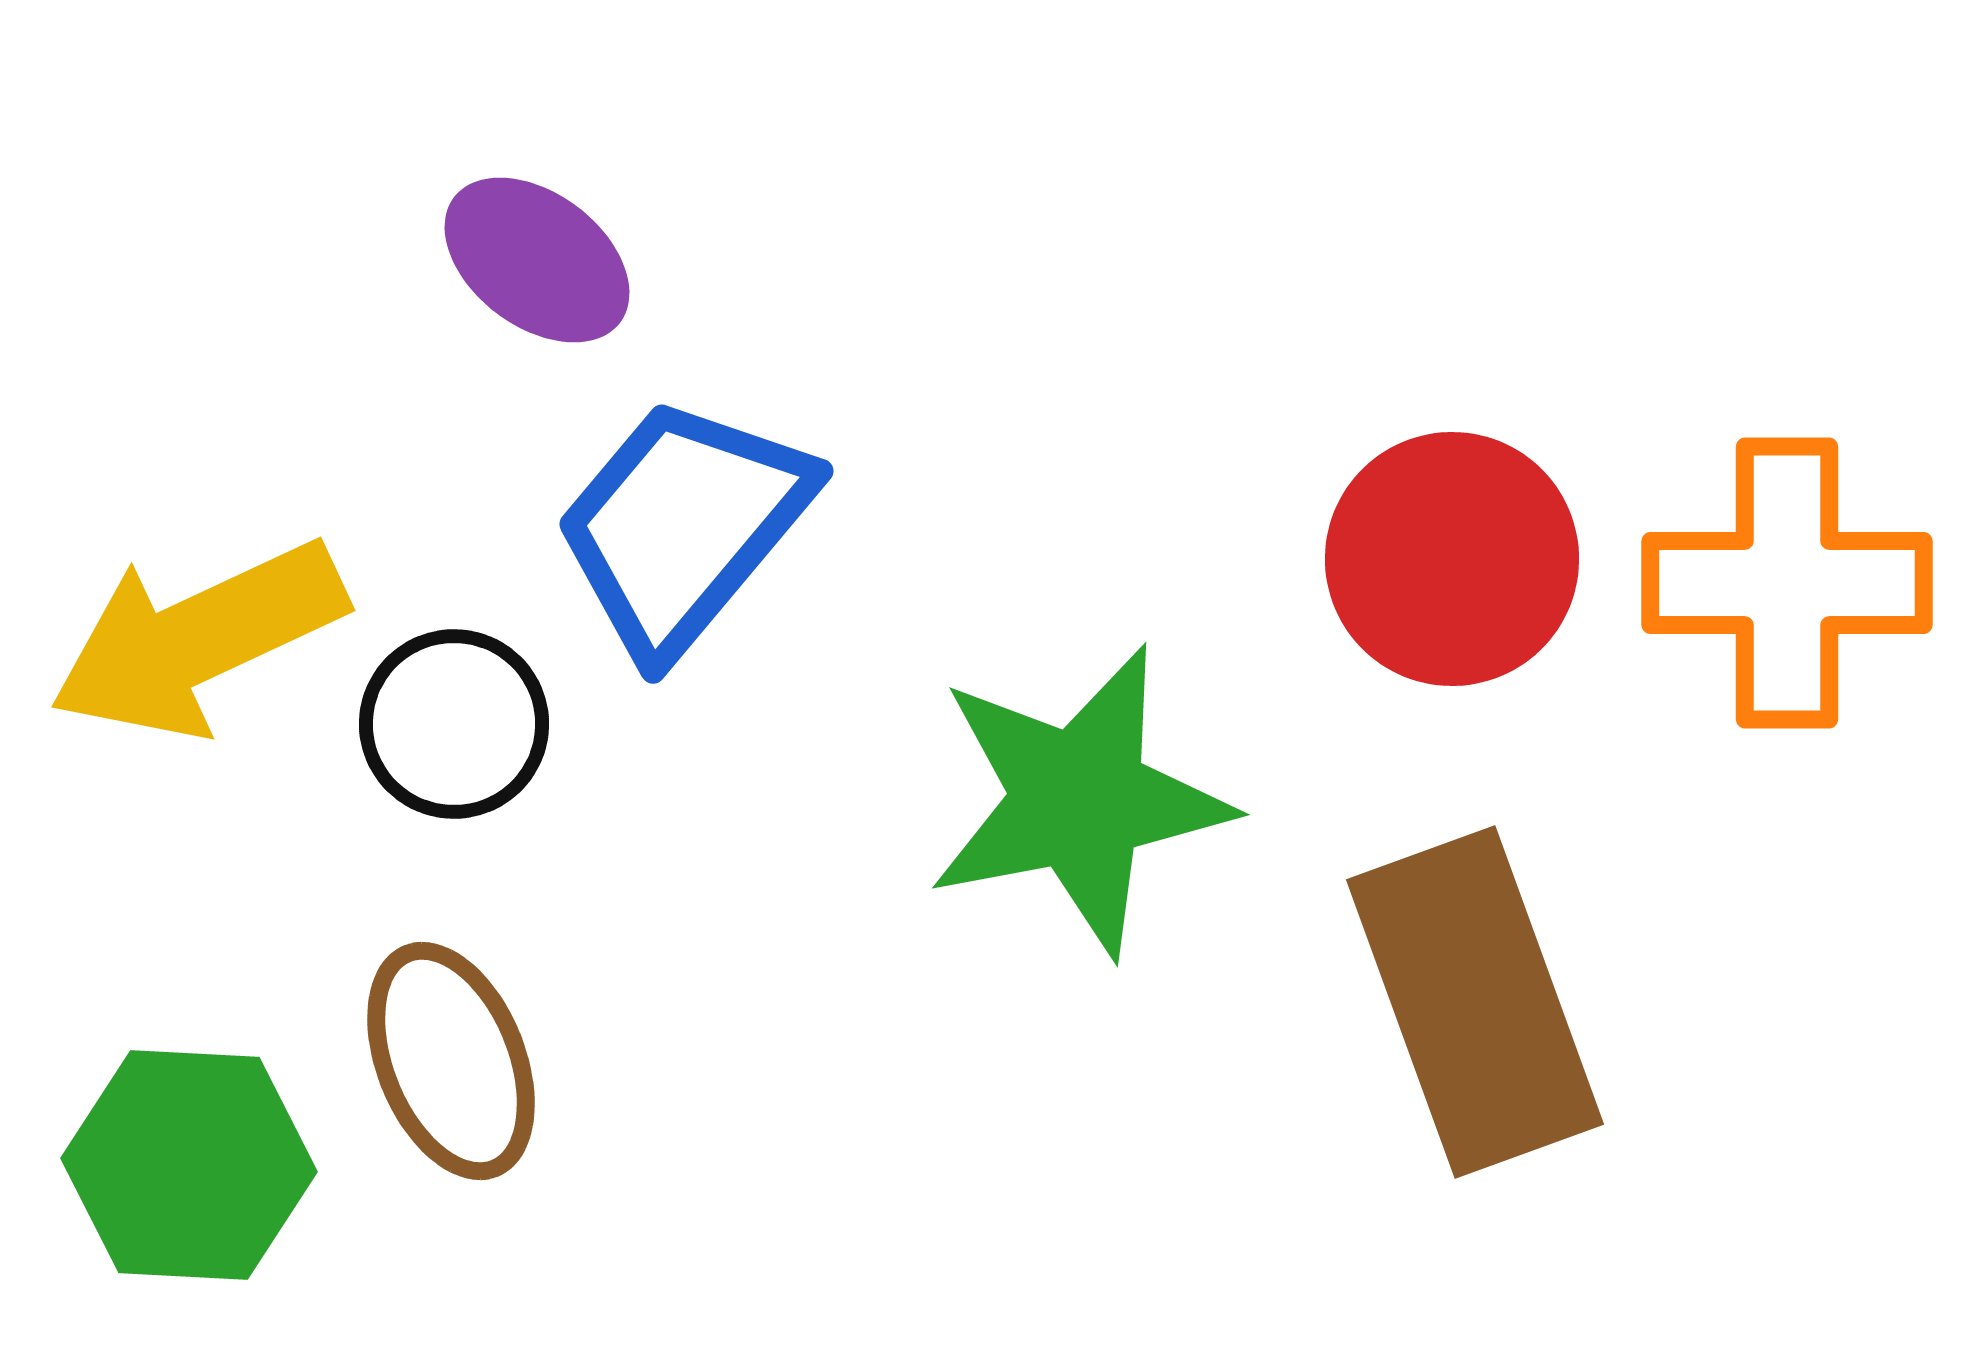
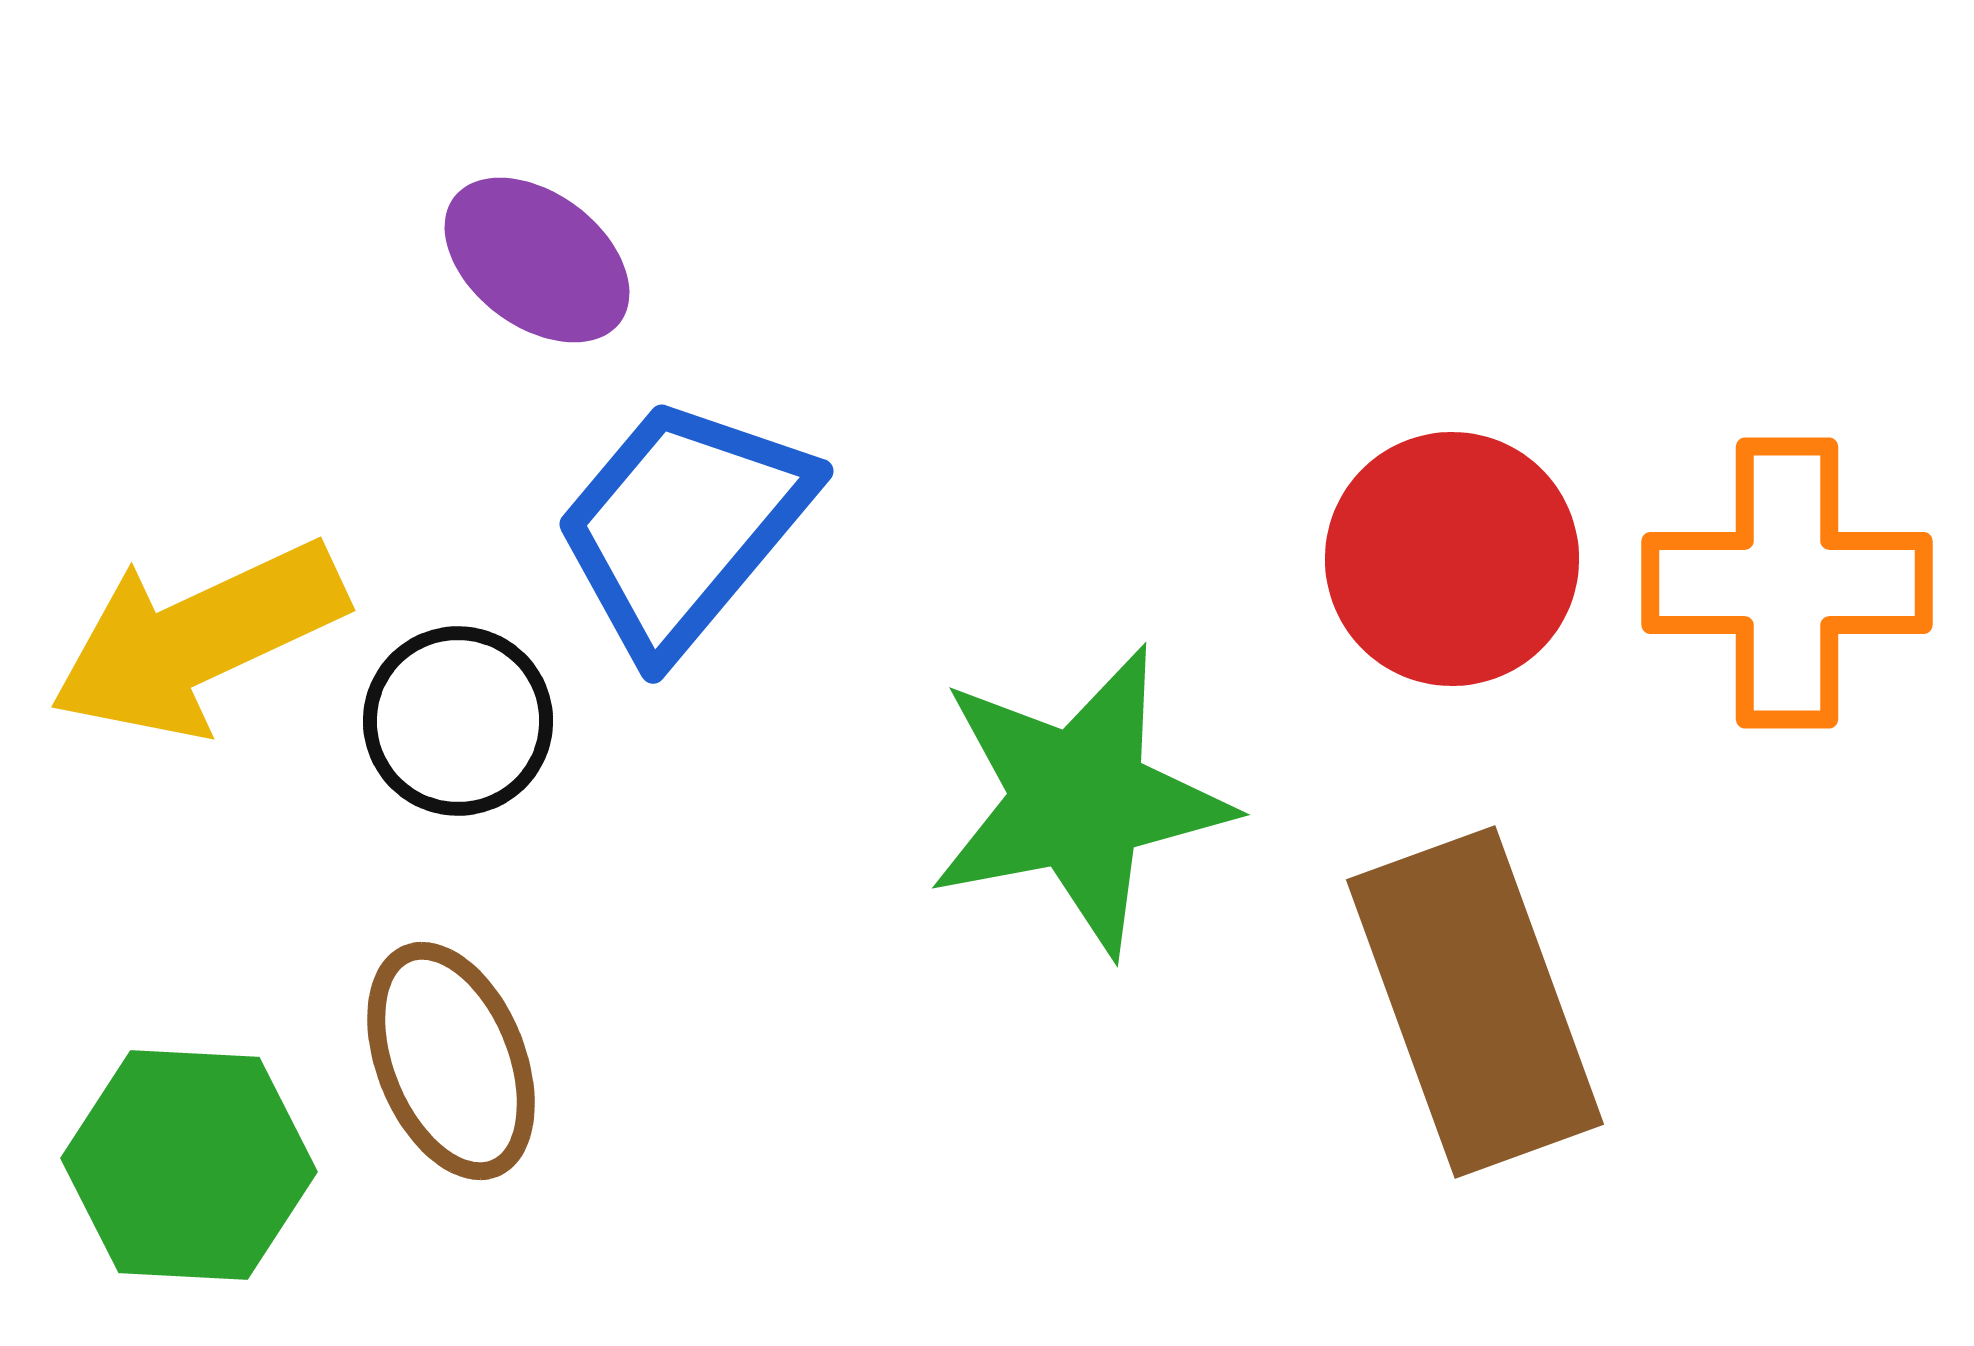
black circle: moved 4 px right, 3 px up
